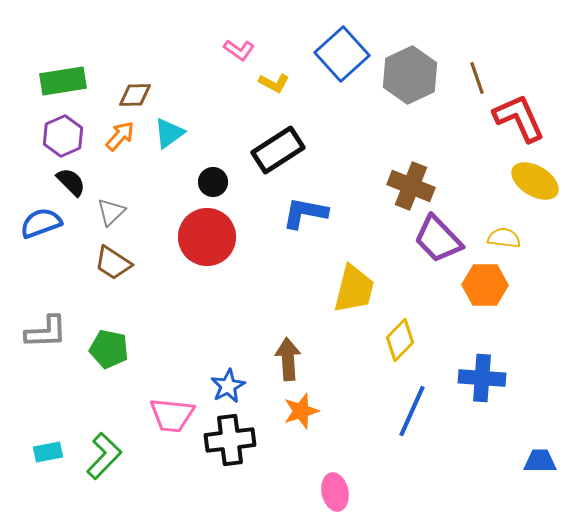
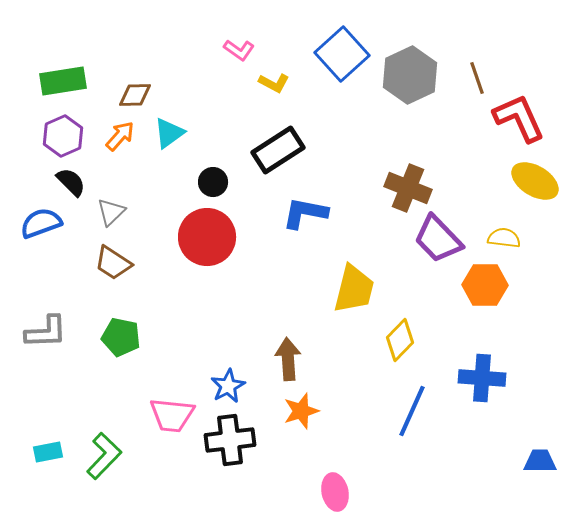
brown cross: moved 3 px left, 2 px down
green pentagon: moved 12 px right, 12 px up
